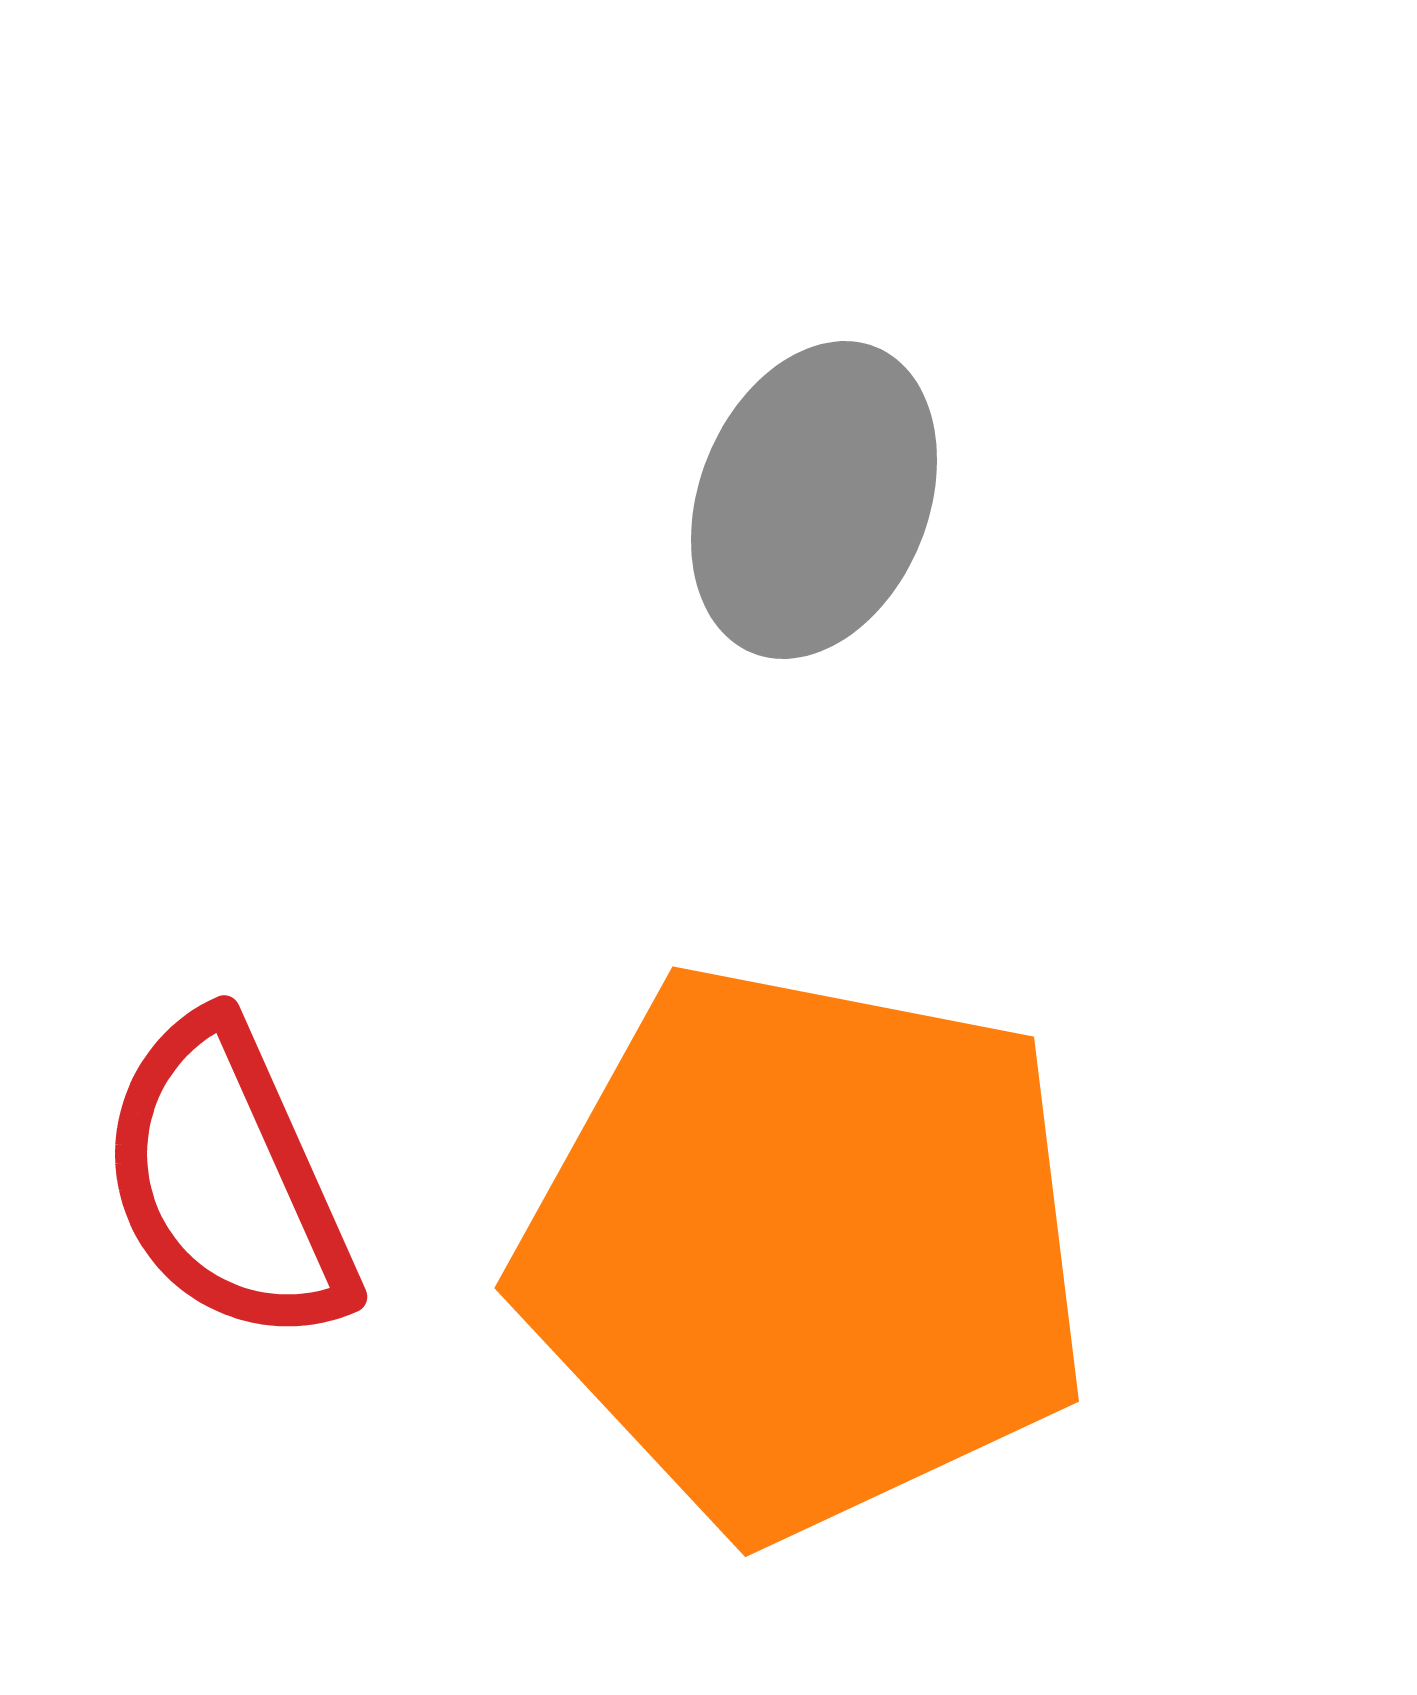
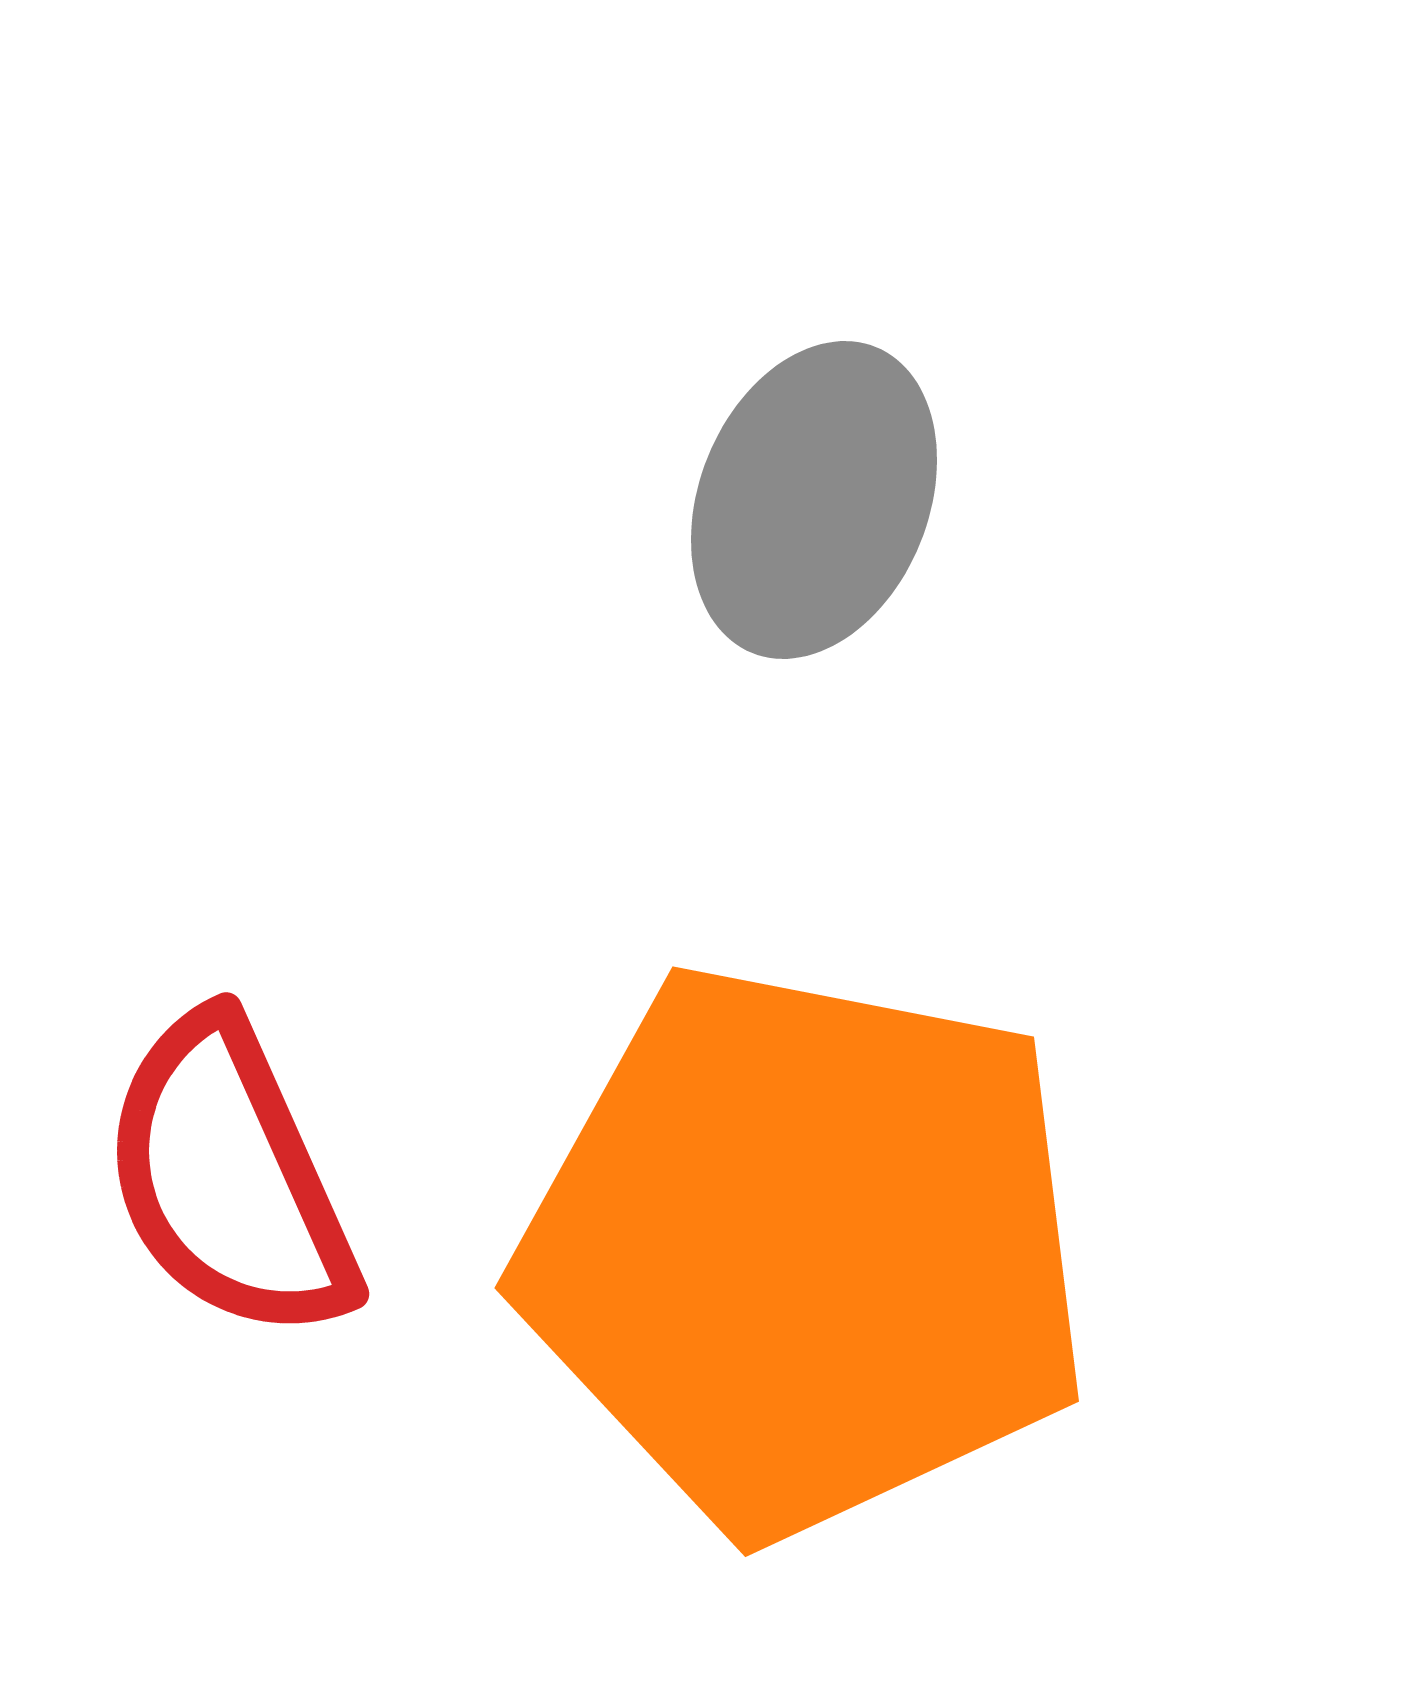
red semicircle: moved 2 px right, 3 px up
